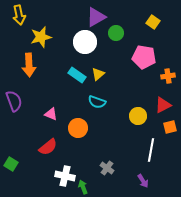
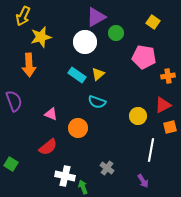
yellow arrow: moved 4 px right, 1 px down; rotated 36 degrees clockwise
